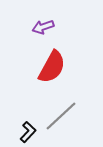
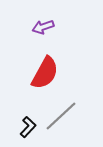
red semicircle: moved 7 px left, 6 px down
black L-shape: moved 5 px up
